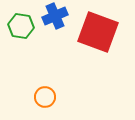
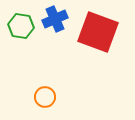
blue cross: moved 3 px down
